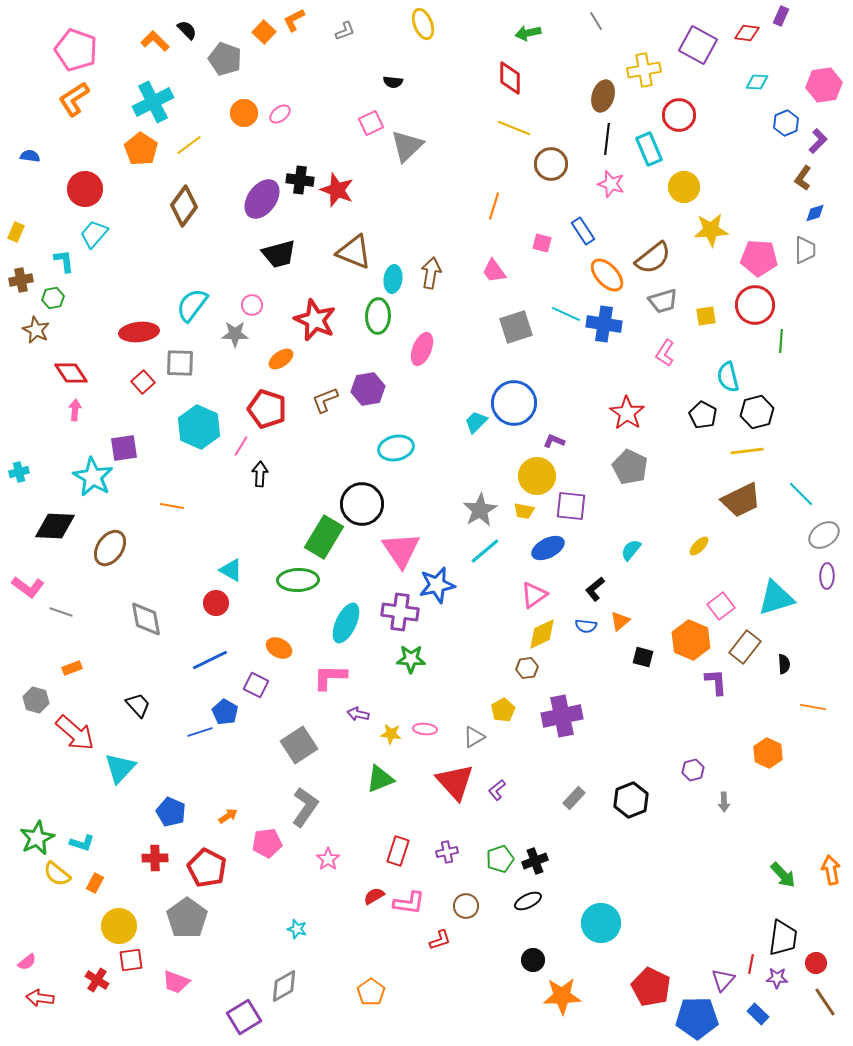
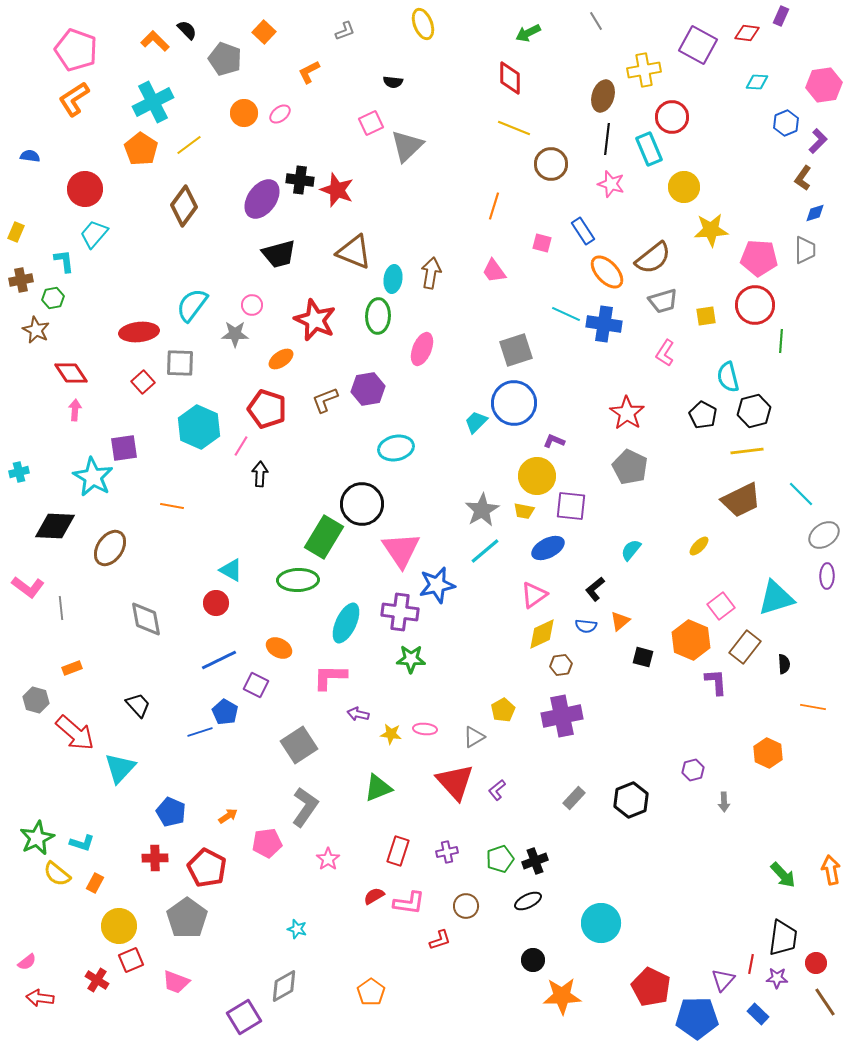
orange L-shape at (294, 20): moved 15 px right, 52 px down
green arrow at (528, 33): rotated 15 degrees counterclockwise
red circle at (679, 115): moved 7 px left, 2 px down
orange ellipse at (607, 275): moved 3 px up
gray square at (516, 327): moved 23 px down
black hexagon at (757, 412): moved 3 px left, 1 px up
gray star at (480, 510): moved 2 px right
gray line at (61, 612): moved 4 px up; rotated 65 degrees clockwise
blue line at (210, 660): moved 9 px right
brown hexagon at (527, 668): moved 34 px right, 3 px up
green triangle at (380, 779): moved 2 px left, 9 px down
red square at (131, 960): rotated 15 degrees counterclockwise
